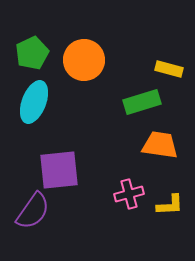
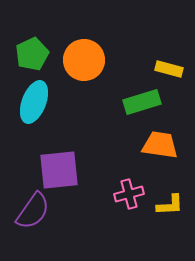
green pentagon: moved 1 px down
